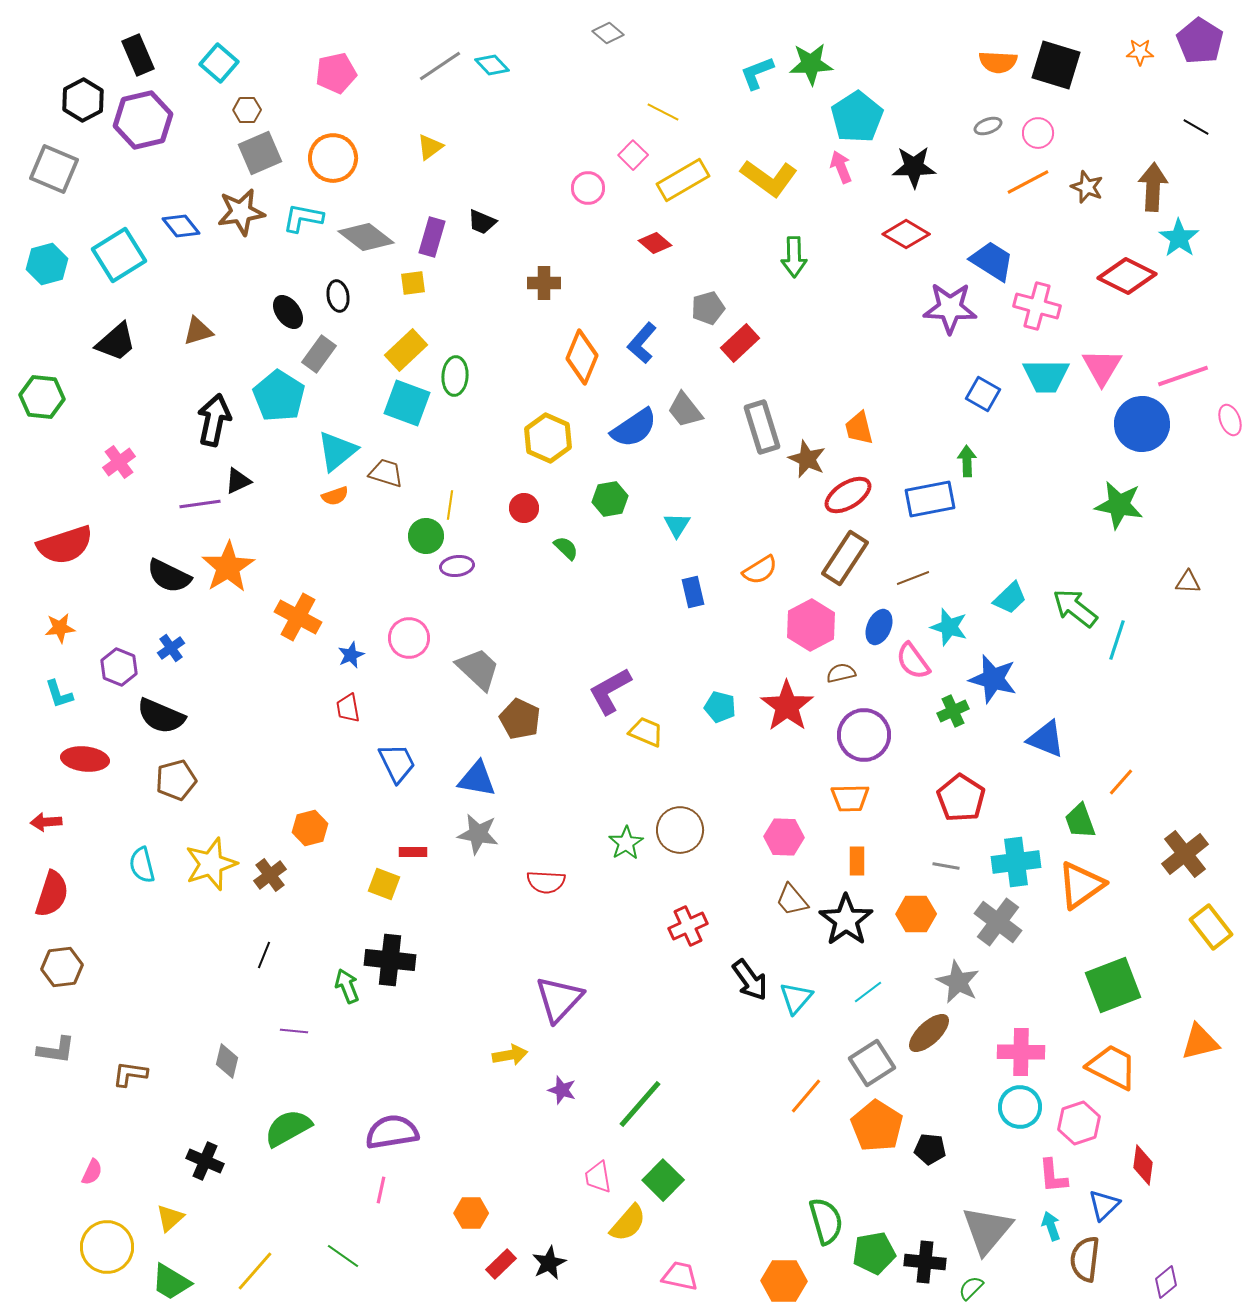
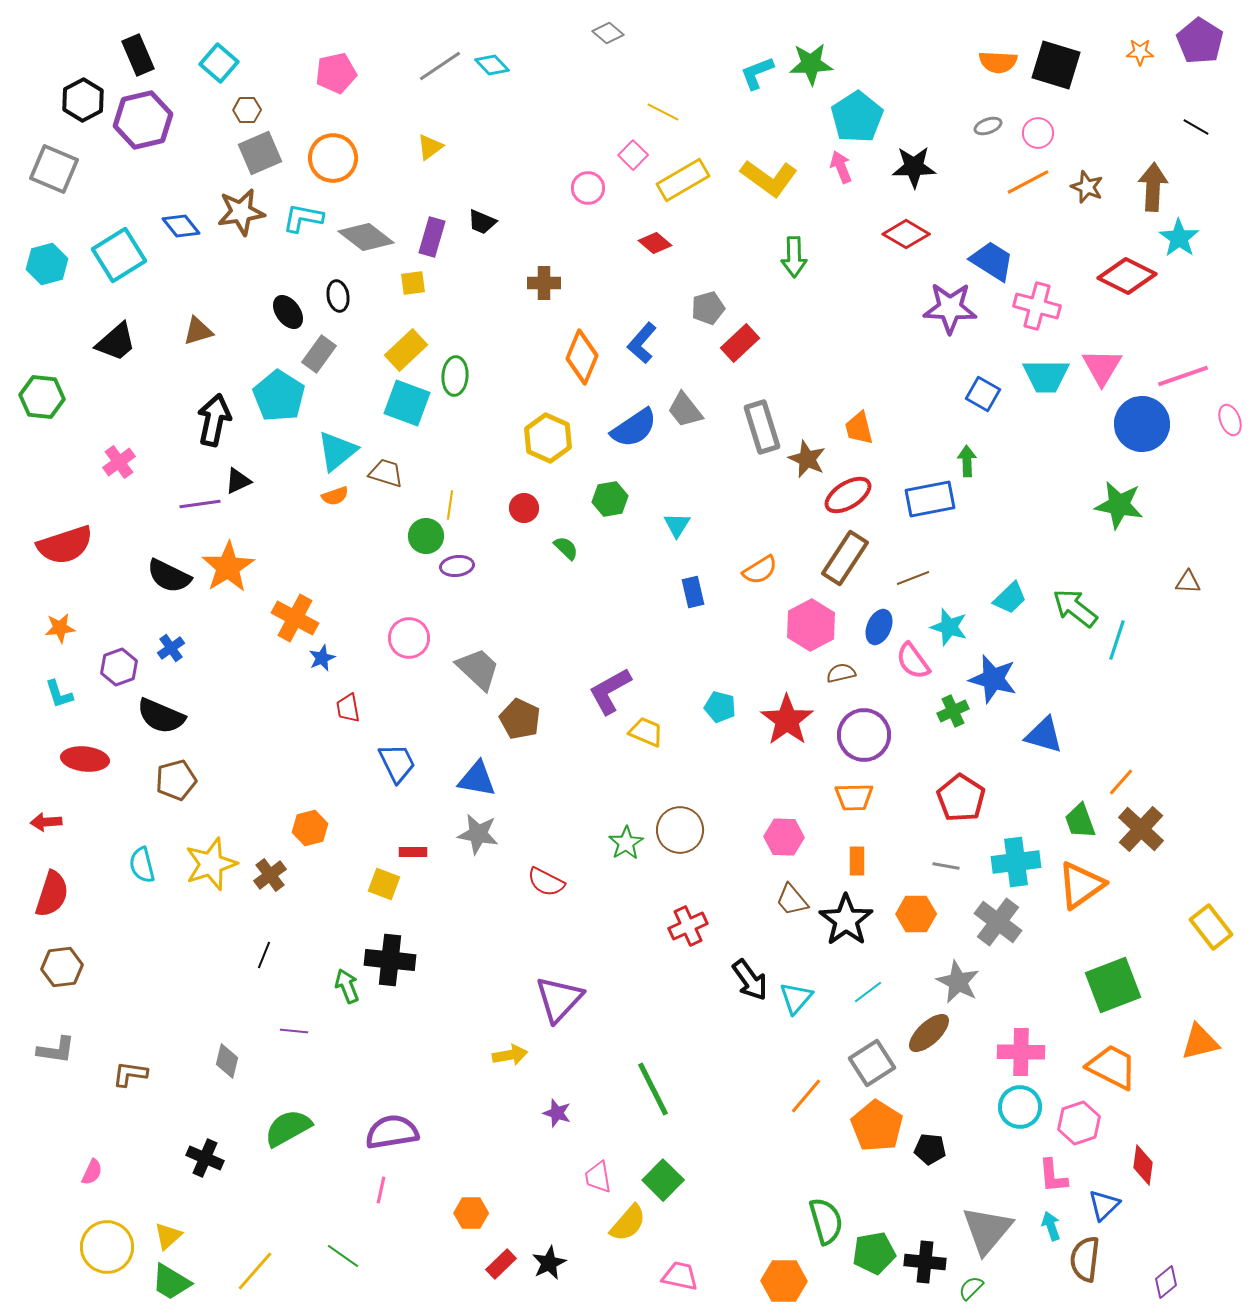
orange cross at (298, 617): moved 3 px left, 1 px down
blue star at (351, 655): moved 29 px left, 3 px down
purple hexagon at (119, 667): rotated 18 degrees clockwise
red star at (787, 706): moved 14 px down
blue triangle at (1046, 739): moved 2 px left, 4 px up; rotated 6 degrees counterclockwise
orange trapezoid at (850, 798): moved 4 px right, 1 px up
brown cross at (1185, 854): moved 44 px left, 25 px up; rotated 9 degrees counterclockwise
red semicircle at (546, 882): rotated 24 degrees clockwise
purple star at (562, 1090): moved 5 px left, 23 px down
green line at (640, 1104): moved 13 px right, 15 px up; rotated 68 degrees counterclockwise
black cross at (205, 1161): moved 3 px up
yellow triangle at (170, 1218): moved 2 px left, 18 px down
